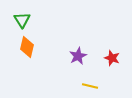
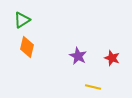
green triangle: rotated 30 degrees clockwise
purple star: rotated 18 degrees counterclockwise
yellow line: moved 3 px right, 1 px down
